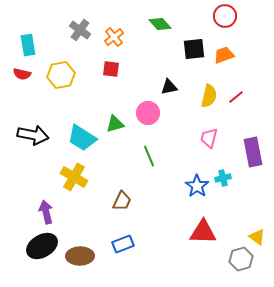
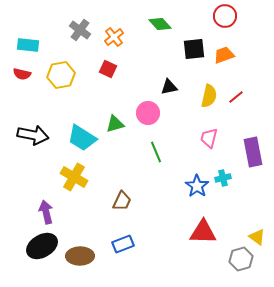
cyan rectangle: rotated 75 degrees counterclockwise
red square: moved 3 px left; rotated 18 degrees clockwise
green line: moved 7 px right, 4 px up
